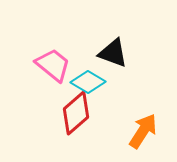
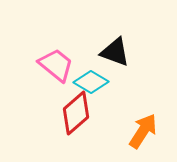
black triangle: moved 2 px right, 1 px up
pink trapezoid: moved 3 px right
cyan diamond: moved 3 px right
